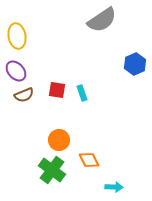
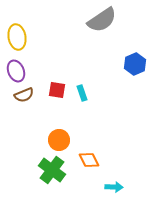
yellow ellipse: moved 1 px down
purple ellipse: rotated 20 degrees clockwise
